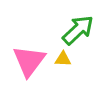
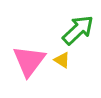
yellow triangle: moved 1 px left, 1 px down; rotated 30 degrees clockwise
